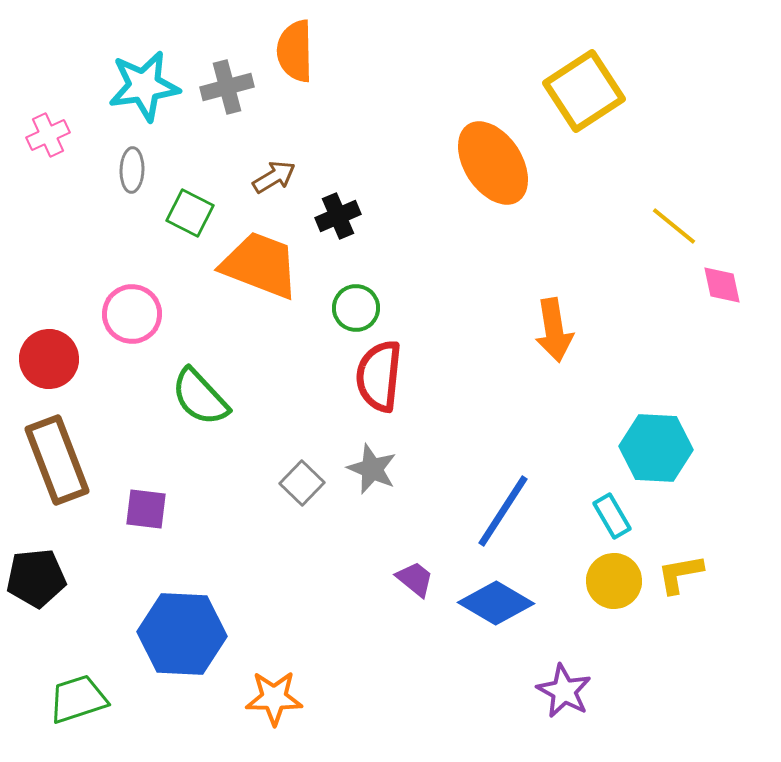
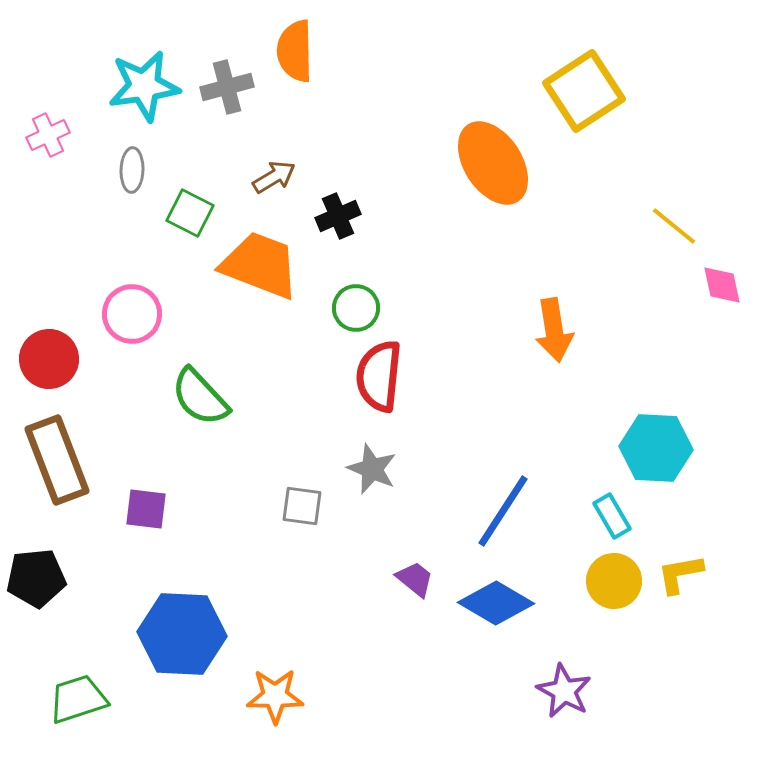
gray square: moved 23 px down; rotated 36 degrees counterclockwise
orange star: moved 1 px right, 2 px up
